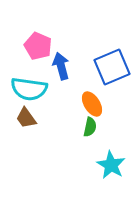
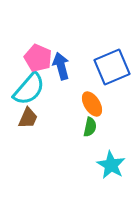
pink pentagon: moved 12 px down
cyan semicircle: rotated 57 degrees counterclockwise
brown trapezoid: moved 2 px right; rotated 120 degrees counterclockwise
